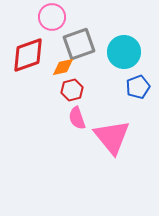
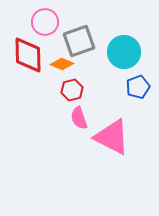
pink circle: moved 7 px left, 5 px down
gray square: moved 3 px up
red diamond: rotated 72 degrees counterclockwise
orange diamond: moved 1 px left, 3 px up; rotated 35 degrees clockwise
pink semicircle: moved 2 px right
pink triangle: rotated 24 degrees counterclockwise
